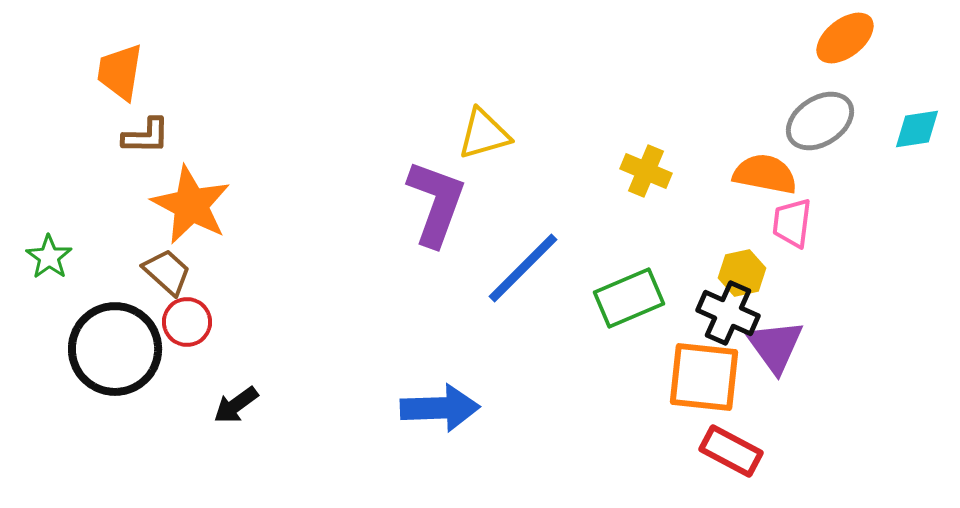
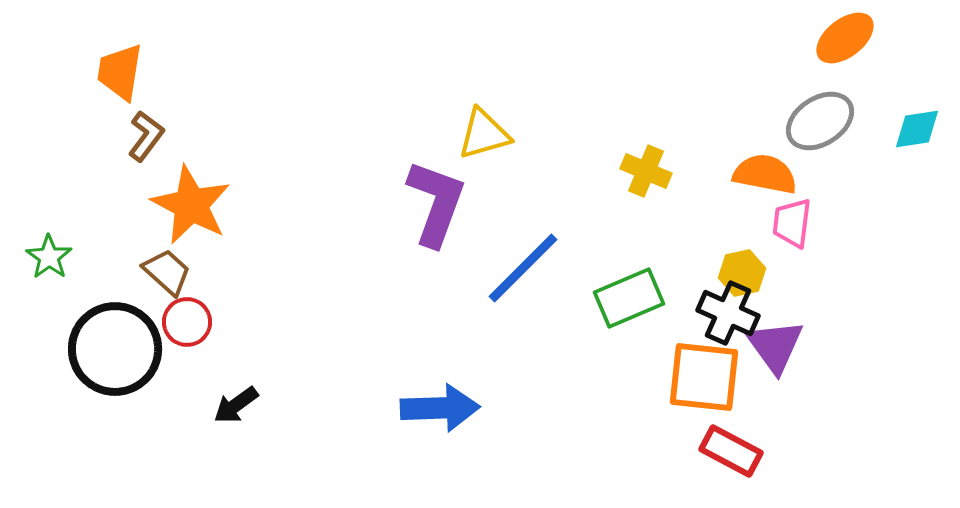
brown L-shape: rotated 54 degrees counterclockwise
